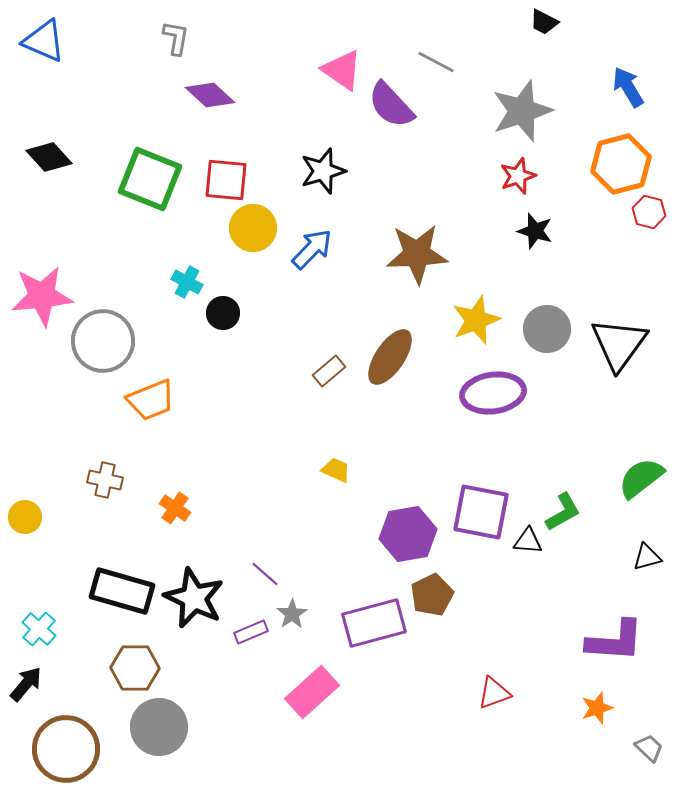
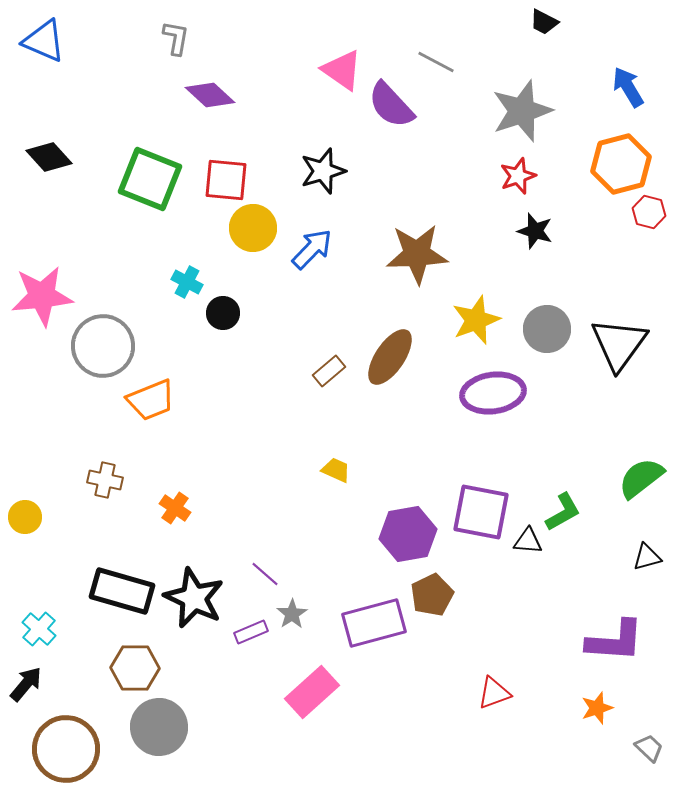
gray circle at (103, 341): moved 5 px down
